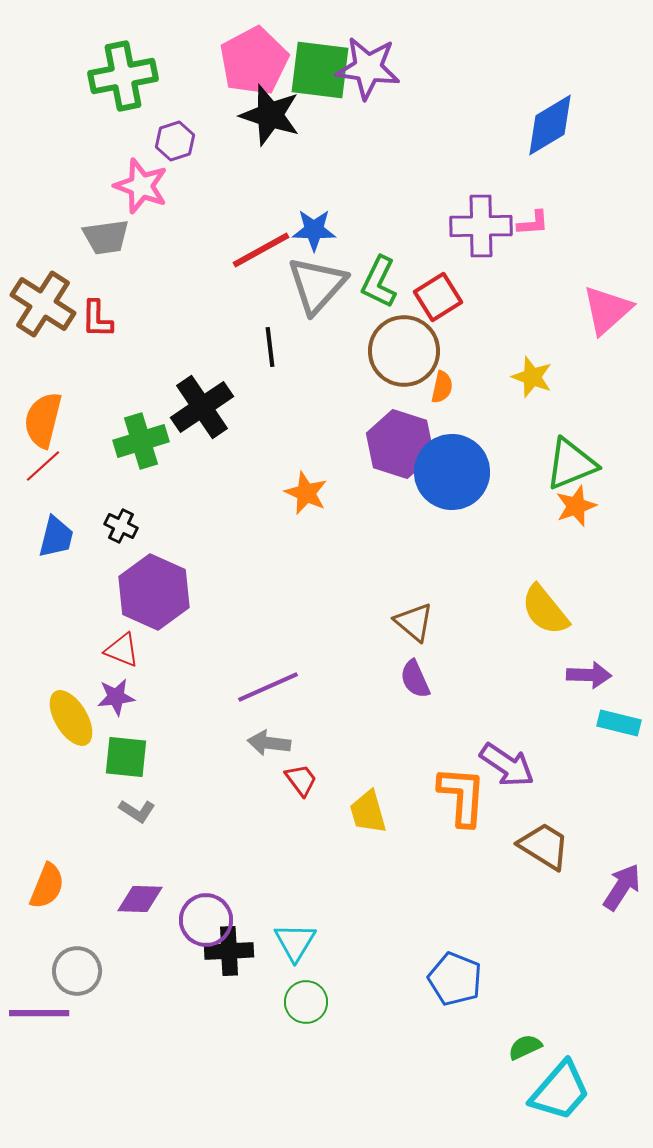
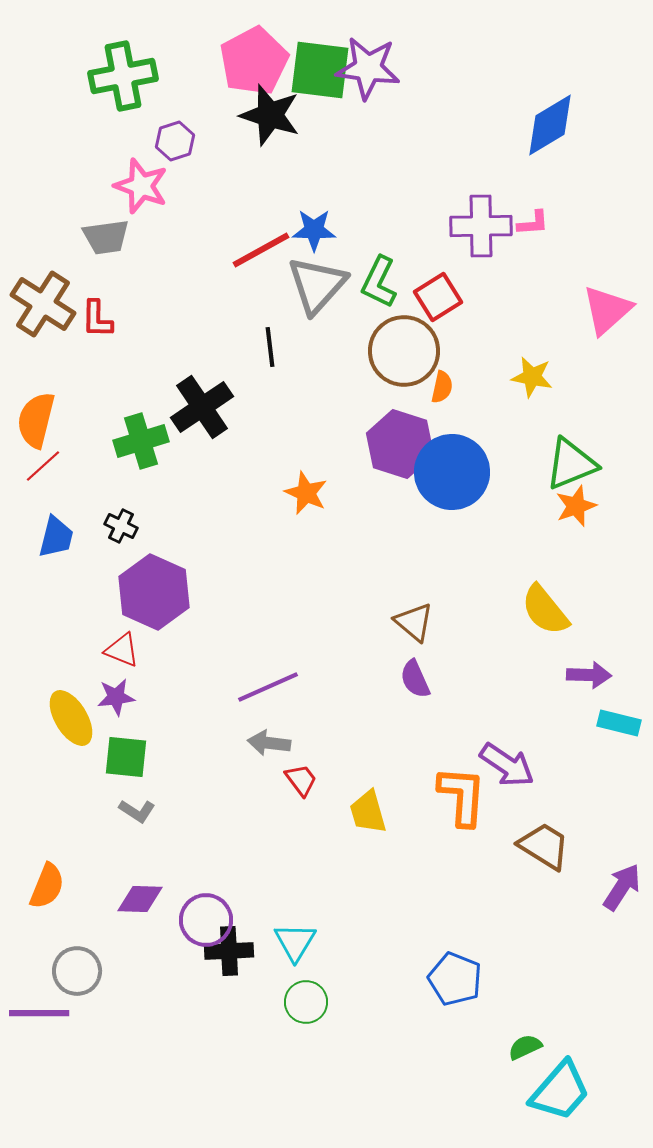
yellow star at (532, 377): rotated 9 degrees counterclockwise
orange semicircle at (43, 420): moved 7 px left
